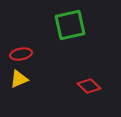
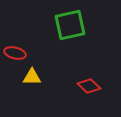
red ellipse: moved 6 px left, 1 px up; rotated 25 degrees clockwise
yellow triangle: moved 13 px right, 2 px up; rotated 24 degrees clockwise
